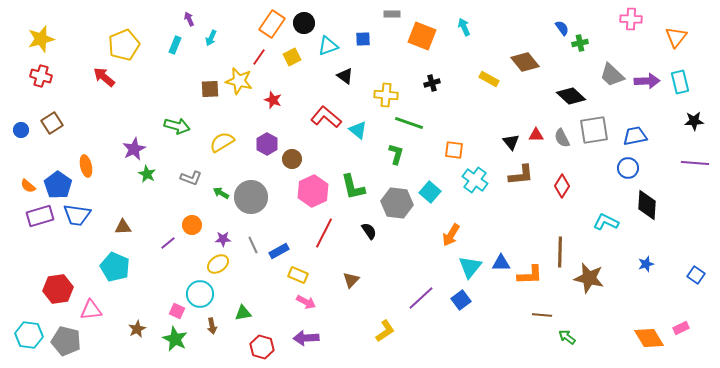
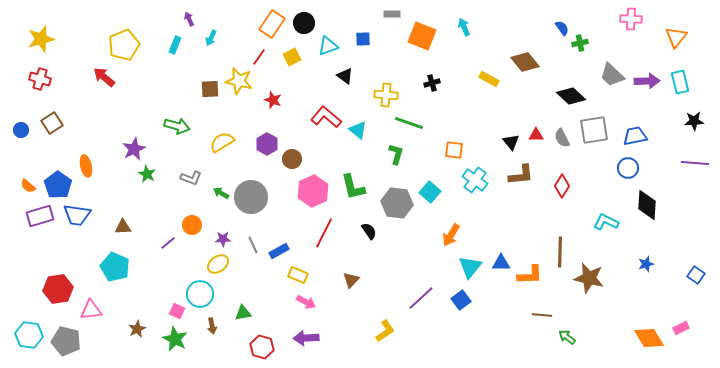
red cross at (41, 76): moved 1 px left, 3 px down
